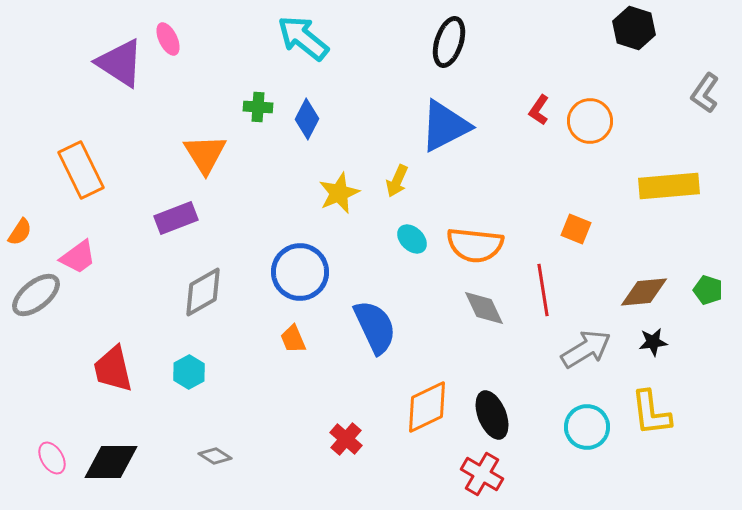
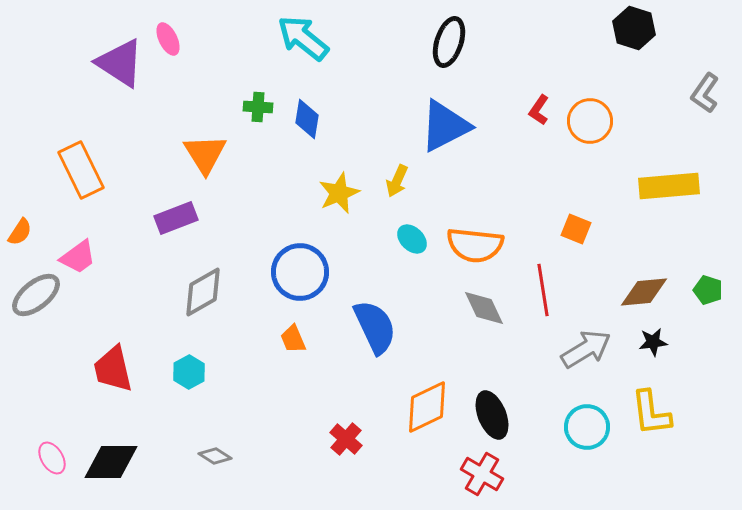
blue diamond at (307, 119): rotated 18 degrees counterclockwise
